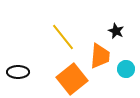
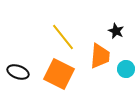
black ellipse: rotated 20 degrees clockwise
orange square: moved 13 px left, 5 px up; rotated 24 degrees counterclockwise
